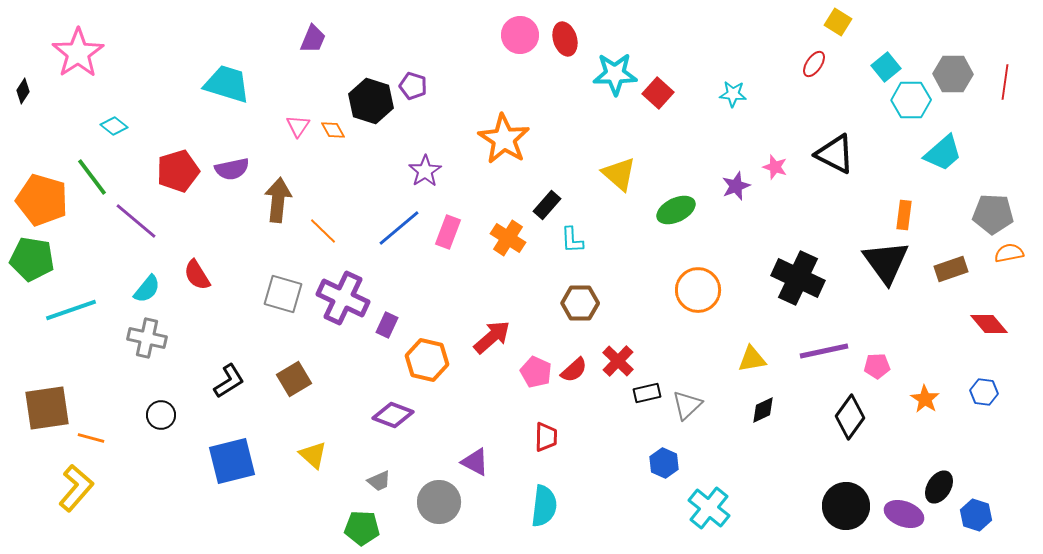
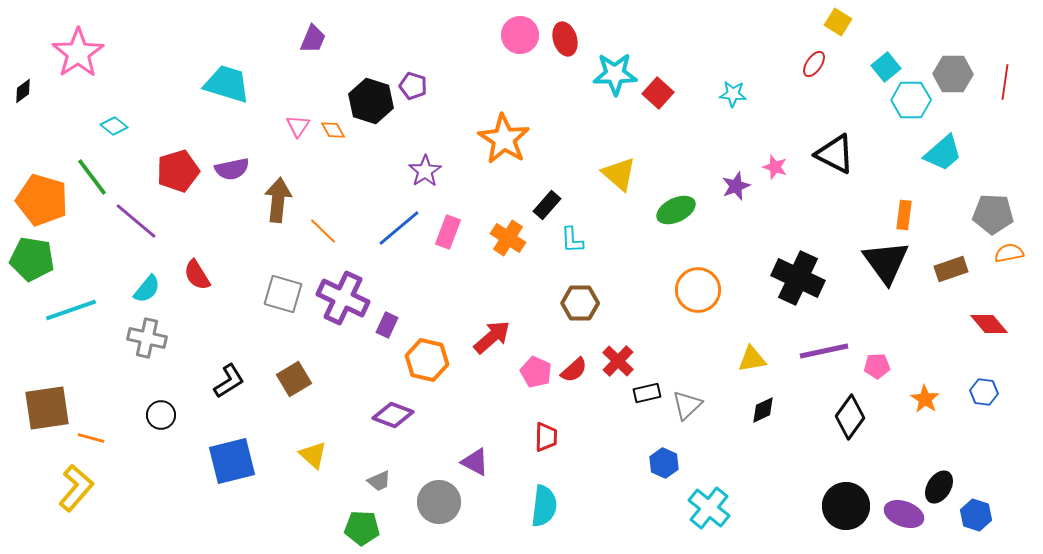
black diamond at (23, 91): rotated 20 degrees clockwise
